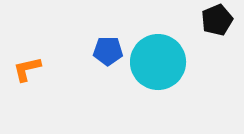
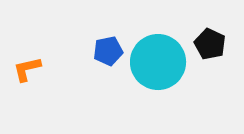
black pentagon: moved 7 px left, 24 px down; rotated 24 degrees counterclockwise
blue pentagon: rotated 12 degrees counterclockwise
